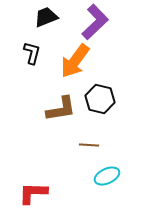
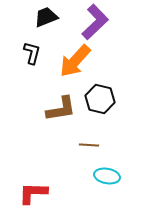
orange arrow: rotated 6 degrees clockwise
cyan ellipse: rotated 35 degrees clockwise
